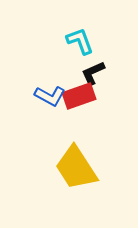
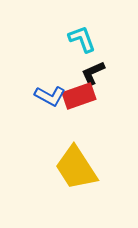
cyan L-shape: moved 2 px right, 2 px up
